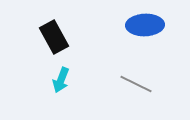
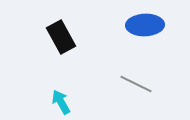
black rectangle: moved 7 px right
cyan arrow: moved 22 px down; rotated 130 degrees clockwise
